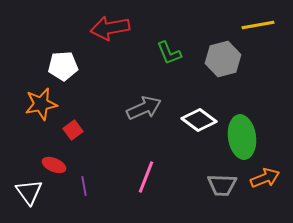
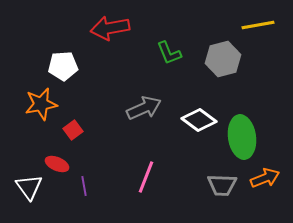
red ellipse: moved 3 px right, 1 px up
white triangle: moved 5 px up
